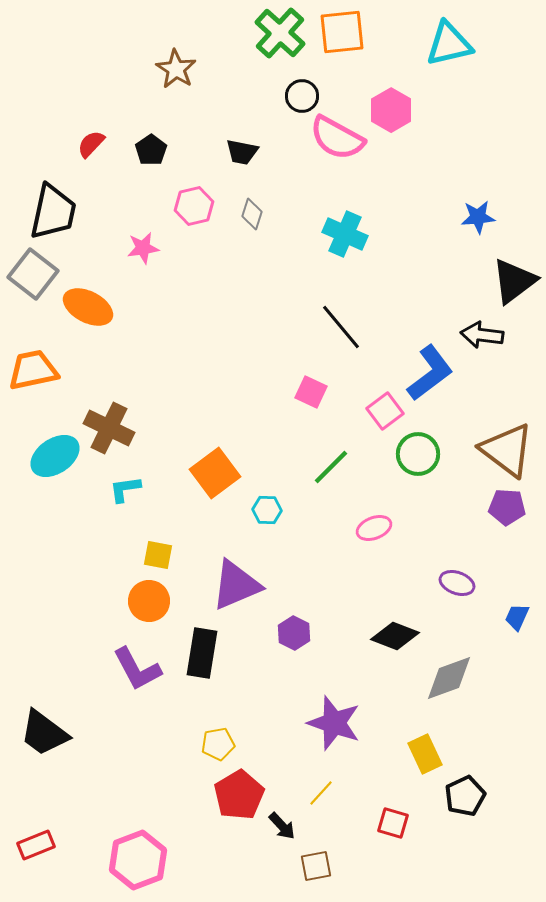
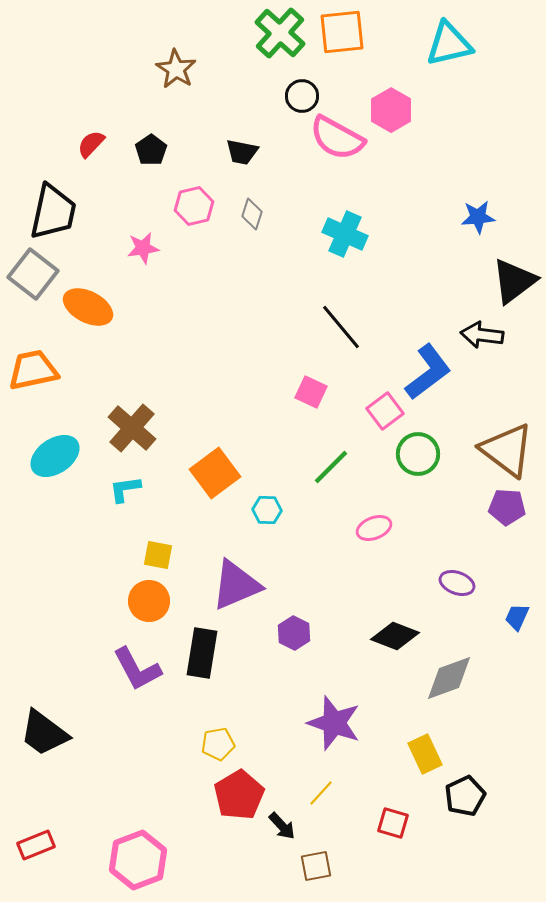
blue L-shape at (430, 373): moved 2 px left, 1 px up
brown cross at (109, 428): moved 23 px right; rotated 15 degrees clockwise
